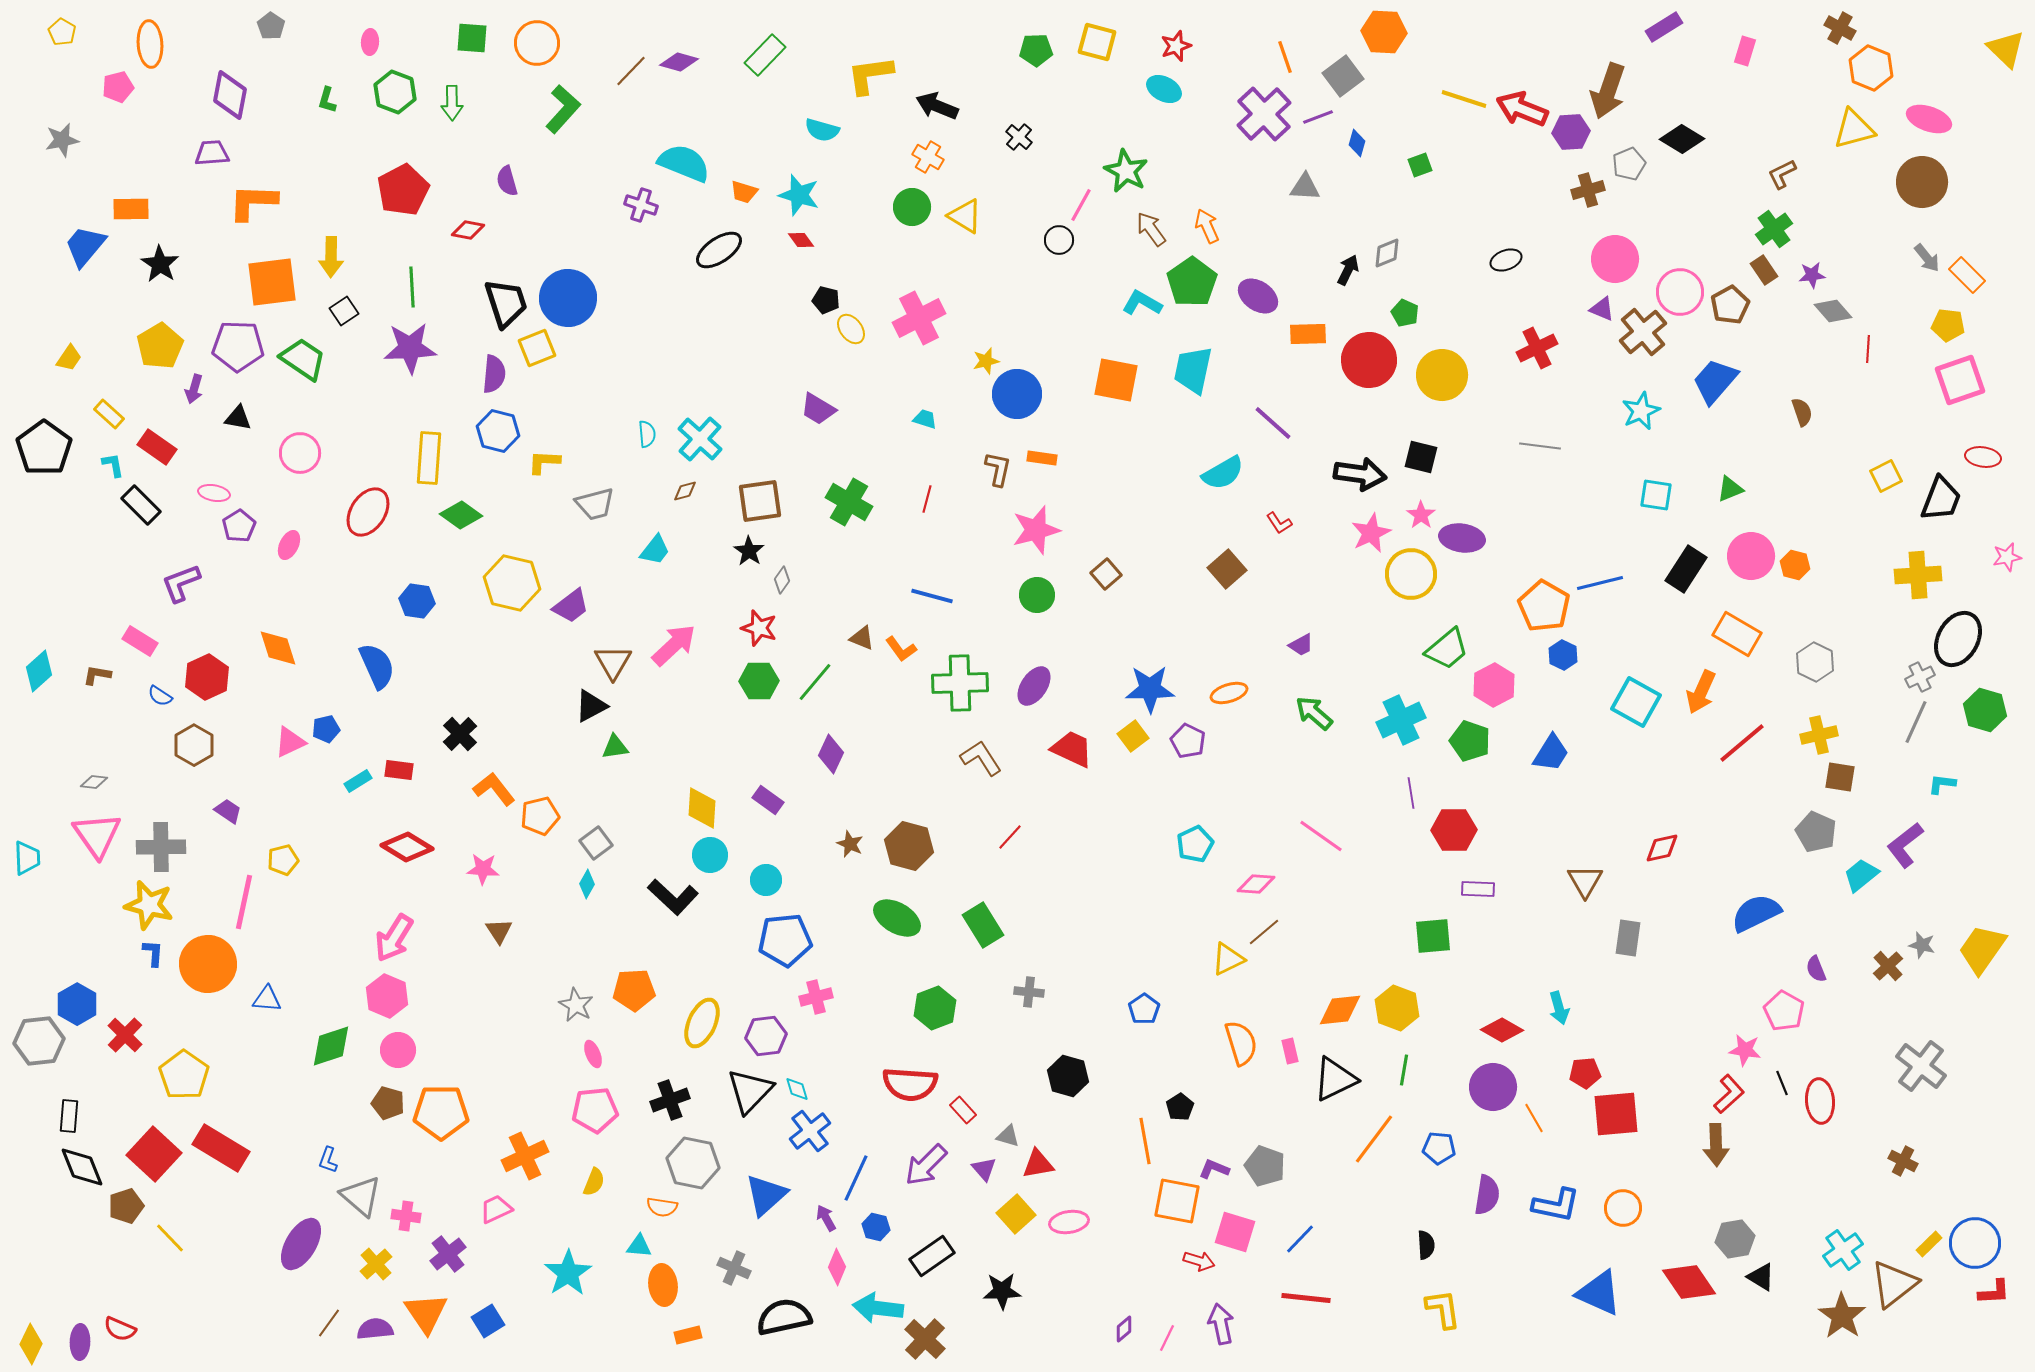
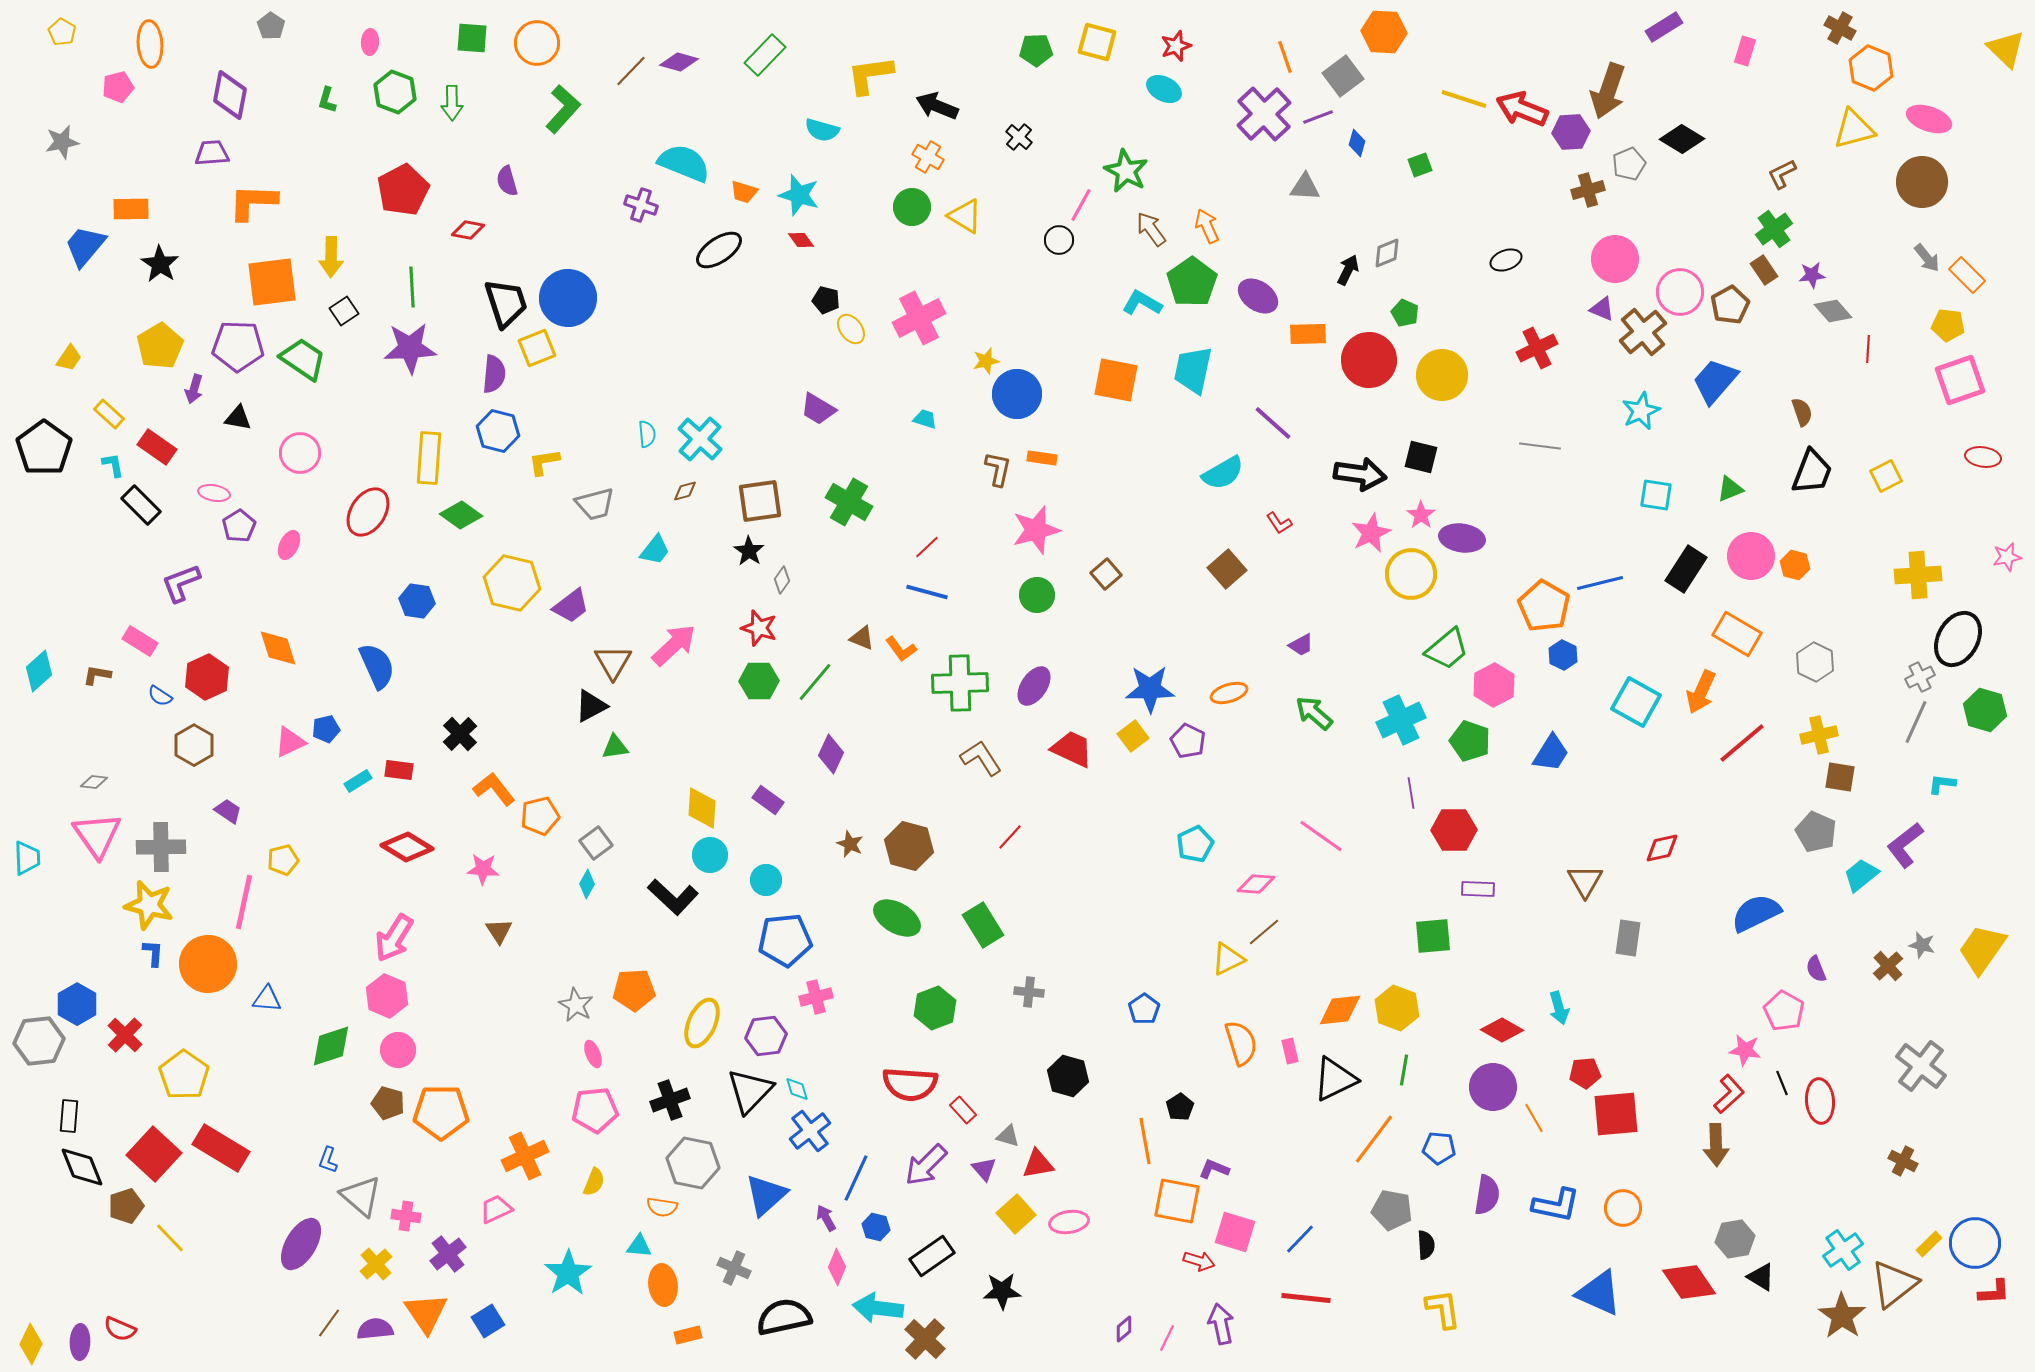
gray star at (62, 140): moved 2 px down
yellow L-shape at (544, 462): rotated 12 degrees counterclockwise
red line at (927, 499): moved 48 px down; rotated 32 degrees clockwise
black trapezoid at (1941, 499): moved 129 px left, 27 px up
blue line at (932, 596): moved 5 px left, 4 px up
gray pentagon at (1265, 1166): moved 127 px right, 44 px down; rotated 9 degrees counterclockwise
